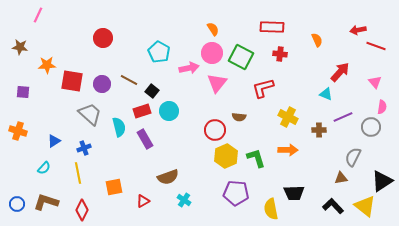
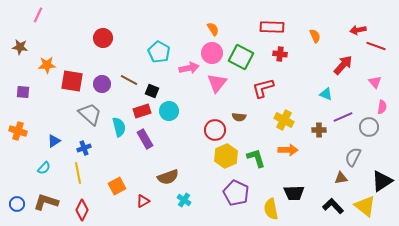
orange semicircle at (317, 40): moved 2 px left, 4 px up
red arrow at (340, 72): moved 3 px right, 7 px up
black square at (152, 91): rotated 16 degrees counterclockwise
yellow cross at (288, 117): moved 4 px left, 3 px down
gray circle at (371, 127): moved 2 px left
orange square at (114, 187): moved 3 px right, 1 px up; rotated 18 degrees counterclockwise
purple pentagon at (236, 193): rotated 20 degrees clockwise
